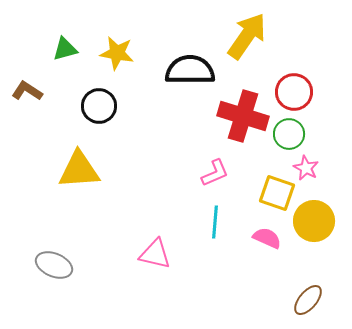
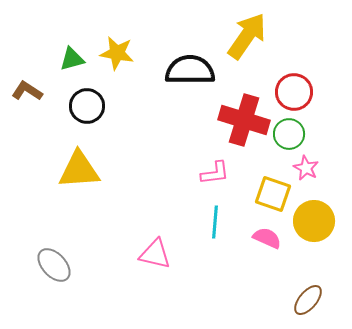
green triangle: moved 7 px right, 10 px down
black circle: moved 12 px left
red cross: moved 1 px right, 4 px down
pink L-shape: rotated 16 degrees clockwise
yellow square: moved 4 px left, 1 px down
gray ellipse: rotated 24 degrees clockwise
